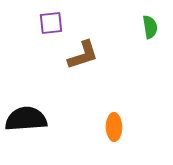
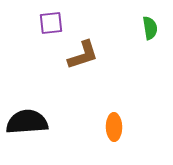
green semicircle: moved 1 px down
black semicircle: moved 1 px right, 3 px down
